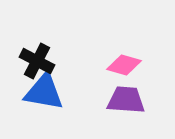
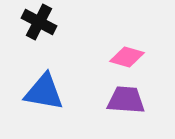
black cross: moved 2 px right, 39 px up
pink diamond: moved 3 px right, 8 px up
